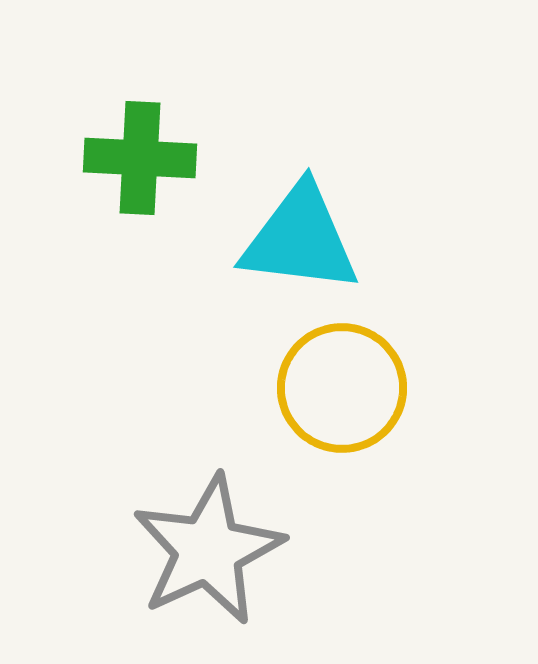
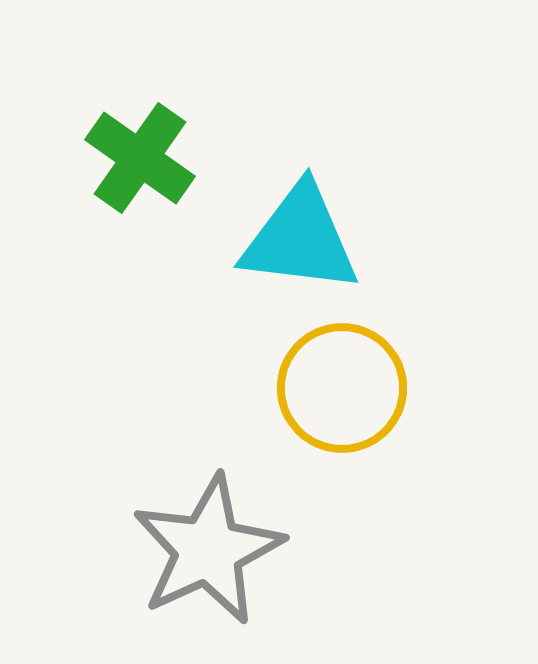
green cross: rotated 32 degrees clockwise
